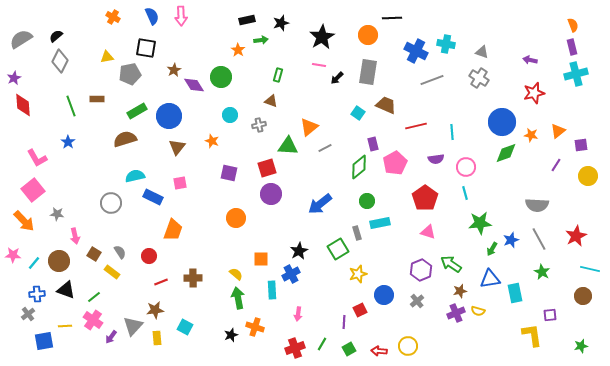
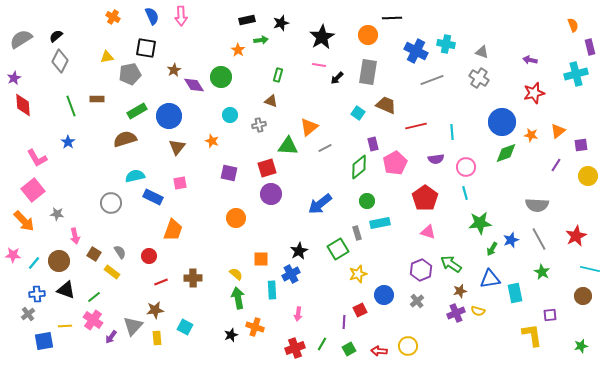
purple rectangle at (572, 47): moved 18 px right
